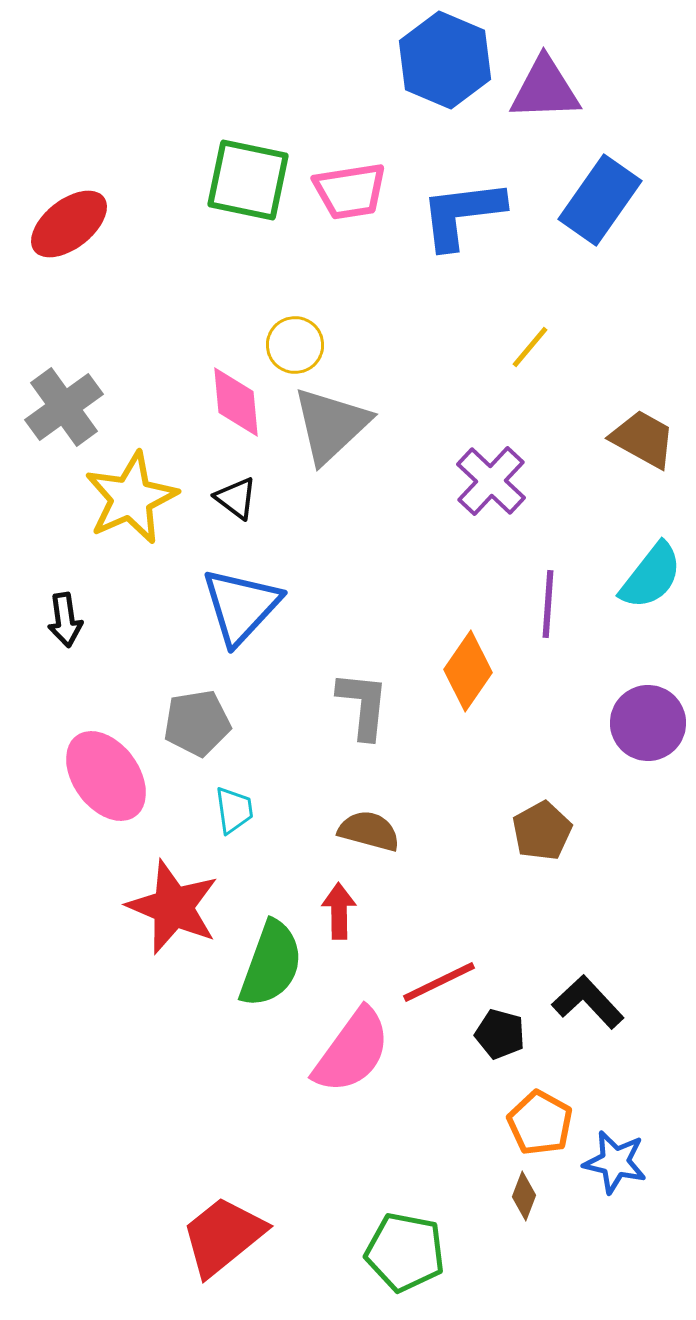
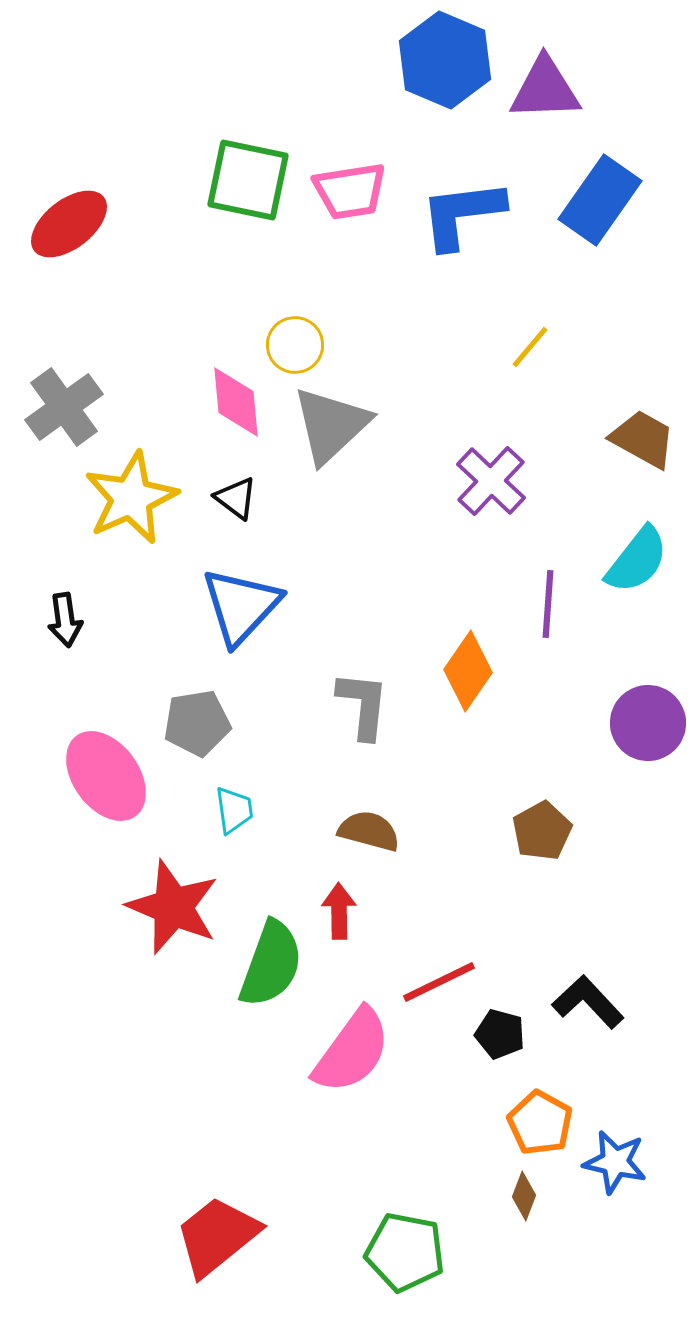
cyan semicircle: moved 14 px left, 16 px up
red trapezoid: moved 6 px left
